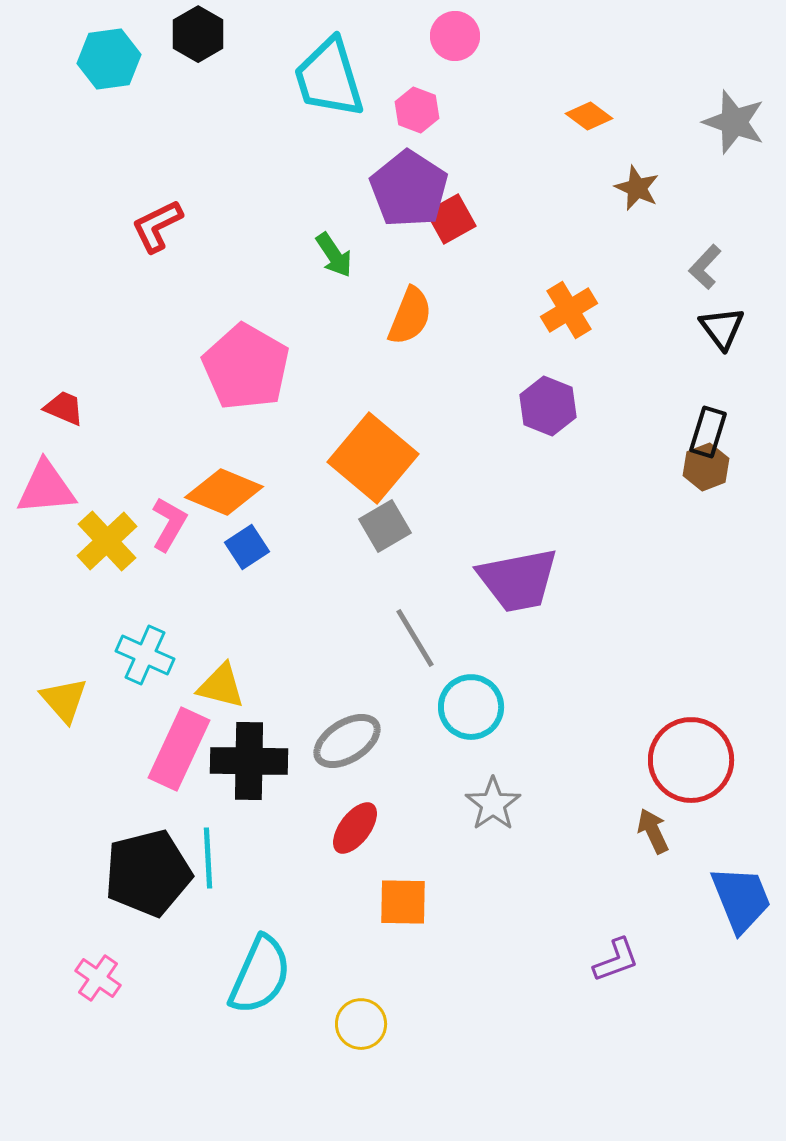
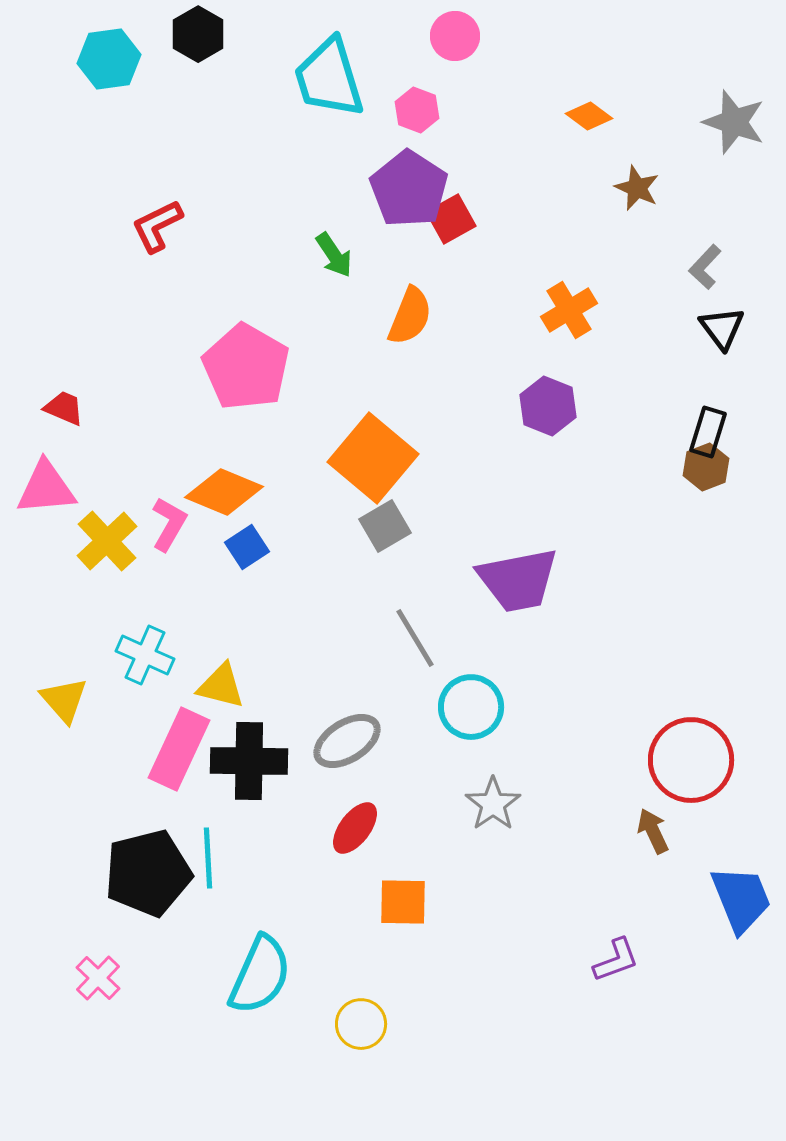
pink cross at (98, 978): rotated 9 degrees clockwise
